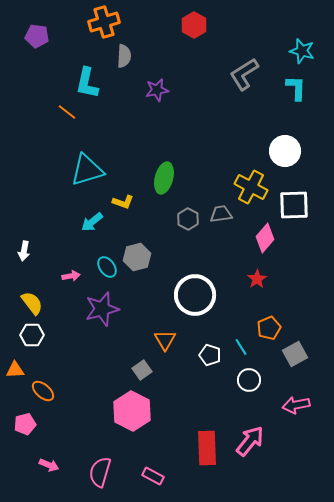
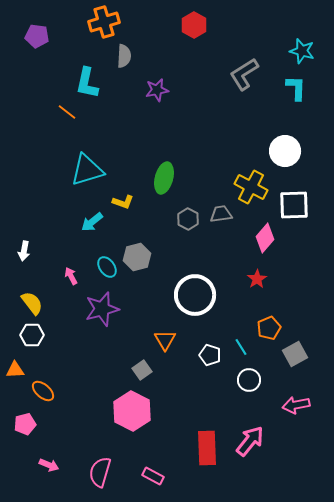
pink arrow at (71, 276): rotated 108 degrees counterclockwise
